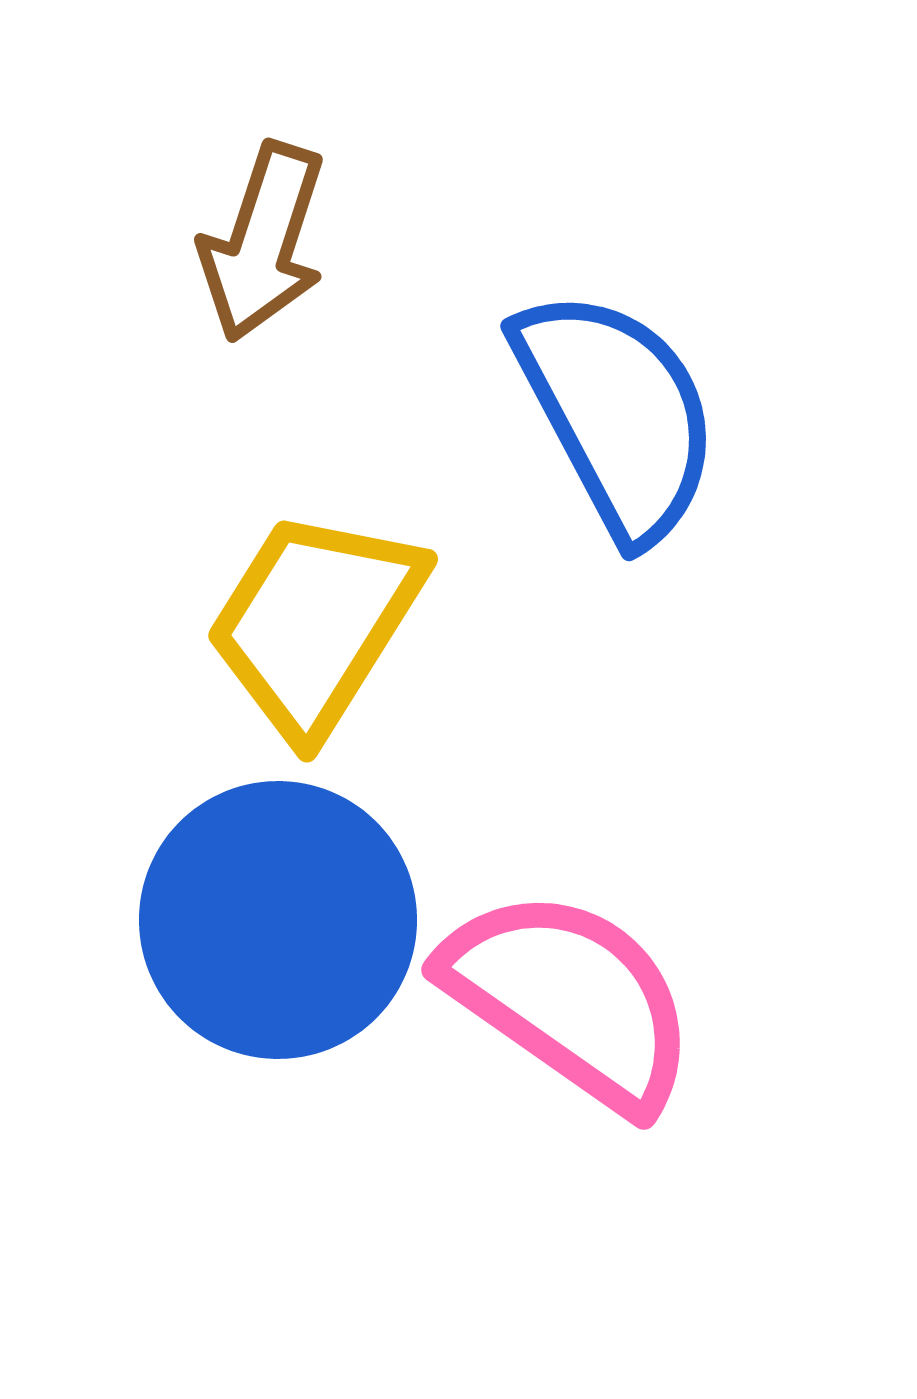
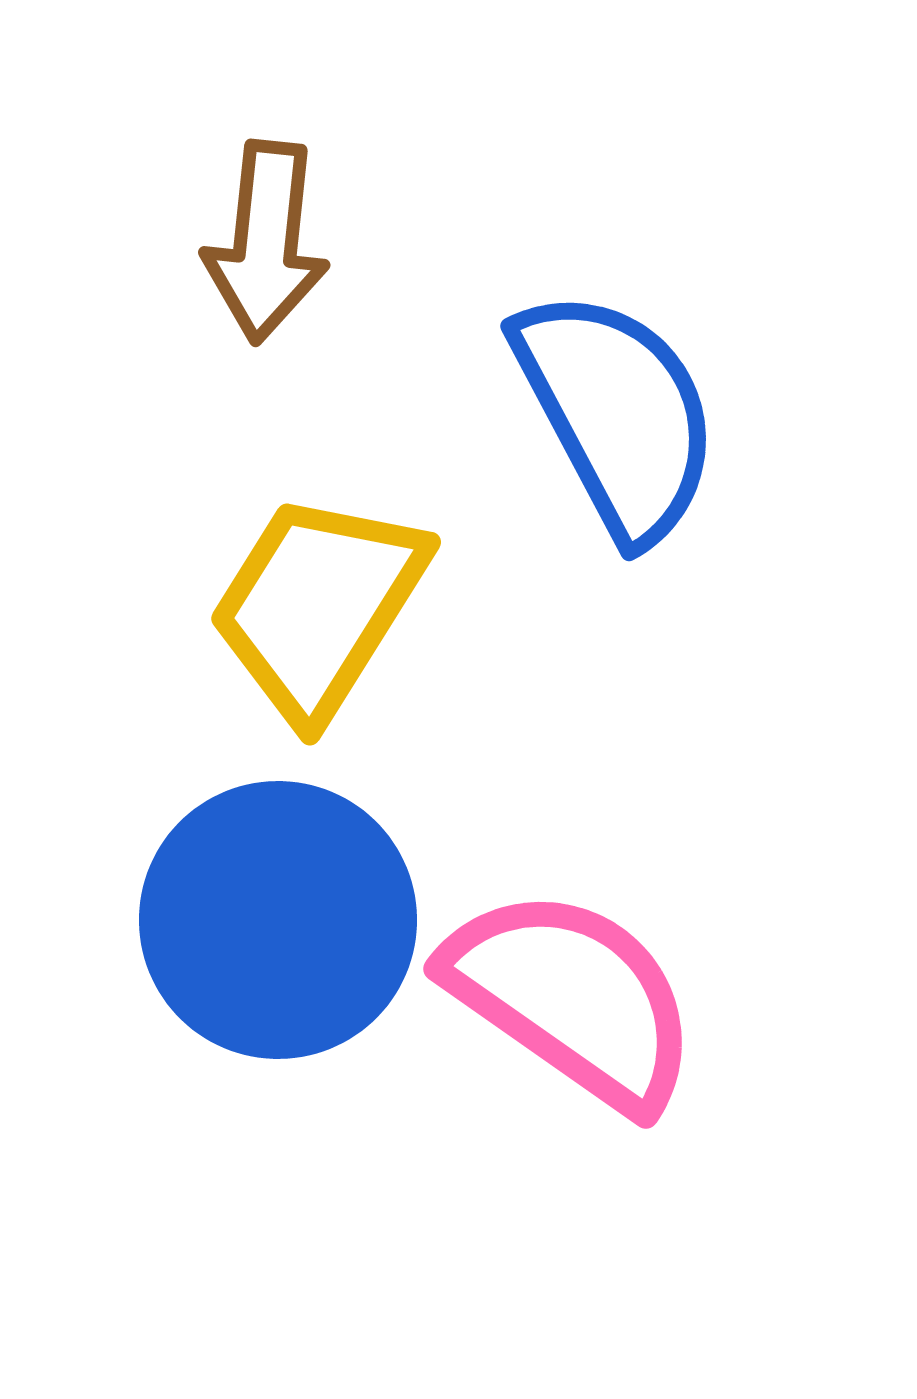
brown arrow: moved 3 px right; rotated 12 degrees counterclockwise
yellow trapezoid: moved 3 px right, 17 px up
pink semicircle: moved 2 px right, 1 px up
